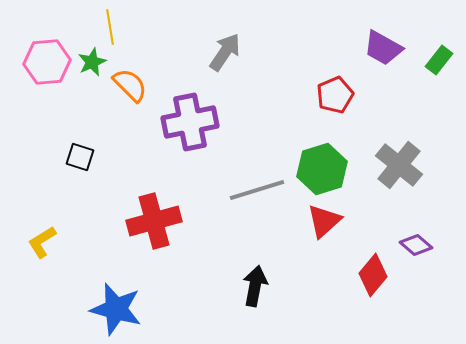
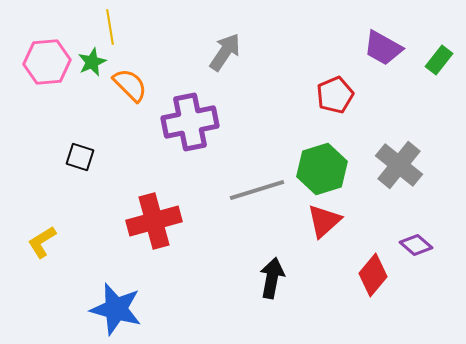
black arrow: moved 17 px right, 8 px up
